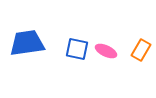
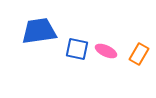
blue trapezoid: moved 12 px right, 12 px up
orange rectangle: moved 2 px left, 4 px down
